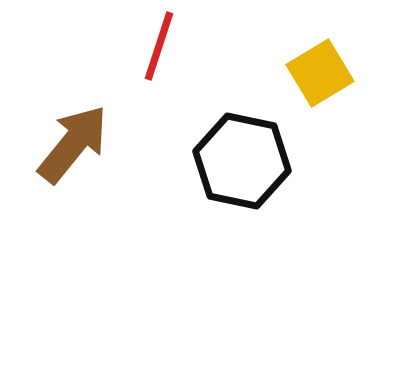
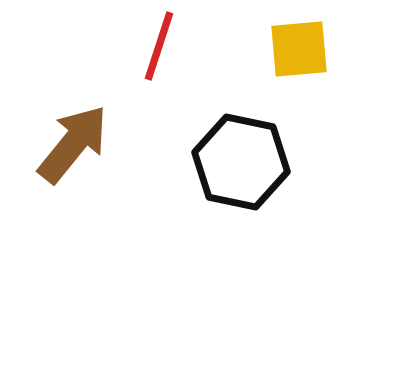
yellow square: moved 21 px left, 24 px up; rotated 26 degrees clockwise
black hexagon: moved 1 px left, 1 px down
